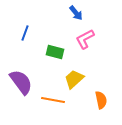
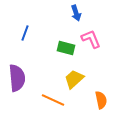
blue arrow: rotated 21 degrees clockwise
pink L-shape: moved 6 px right; rotated 95 degrees clockwise
green rectangle: moved 11 px right, 4 px up
purple semicircle: moved 4 px left, 4 px up; rotated 32 degrees clockwise
orange line: rotated 15 degrees clockwise
